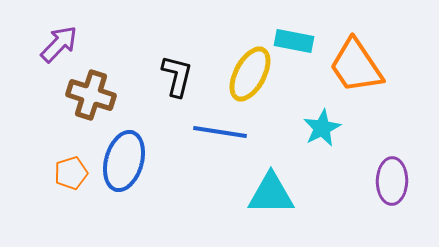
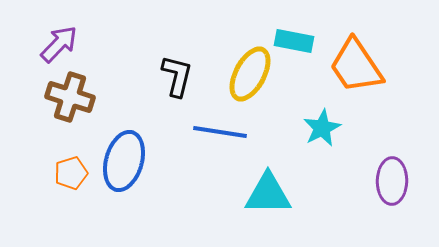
brown cross: moved 21 px left, 2 px down
cyan triangle: moved 3 px left
